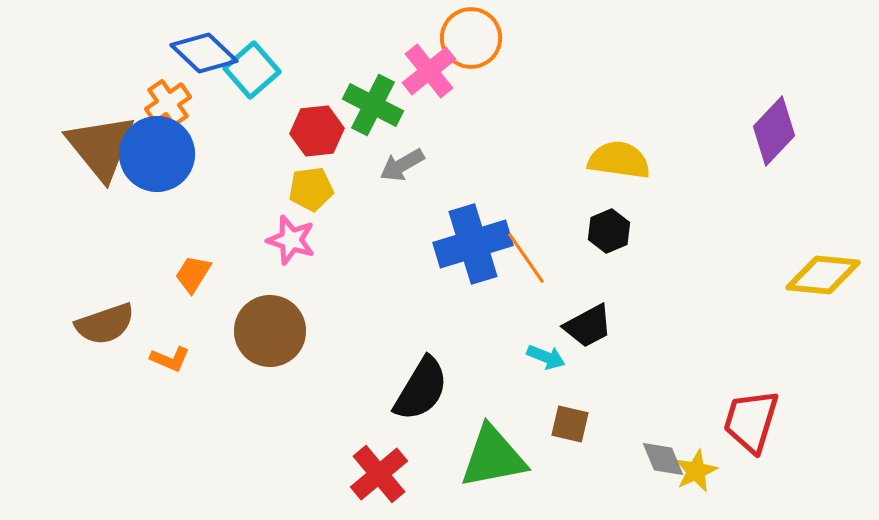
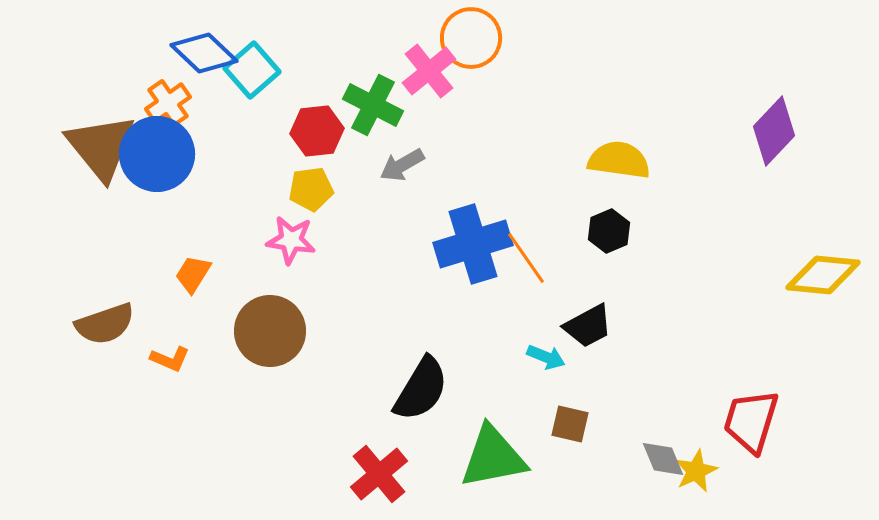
pink star: rotated 9 degrees counterclockwise
